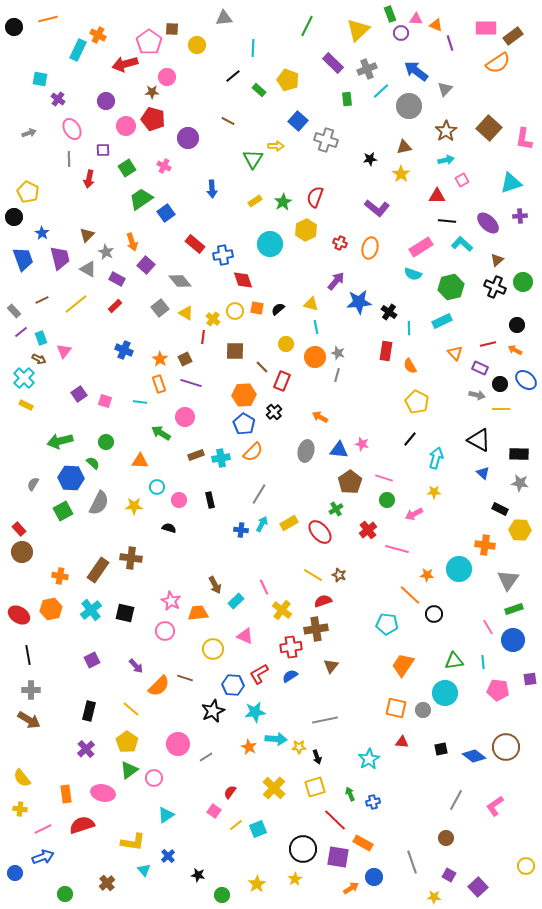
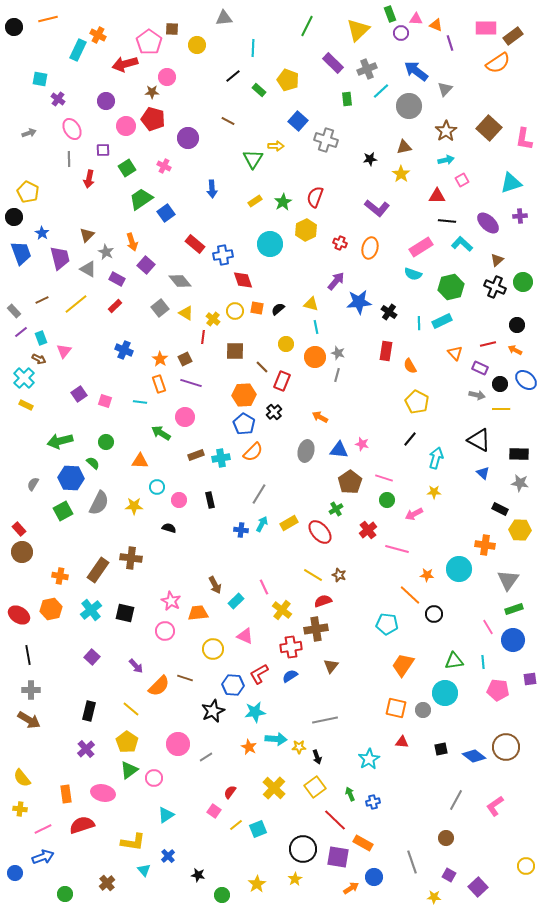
blue trapezoid at (23, 259): moved 2 px left, 6 px up
cyan line at (409, 328): moved 10 px right, 5 px up
purple square at (92, 660): moved 3 px up; rotated 21 degrees counterclockwise
yellow square at (315, 787): rotated 20 degrees counterclockwise
